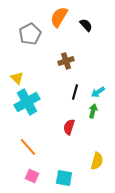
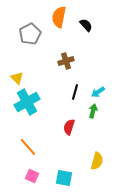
orange semicircle: rotated 20 degrees counterclockwise
